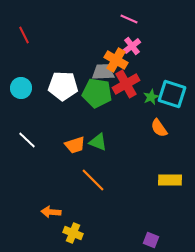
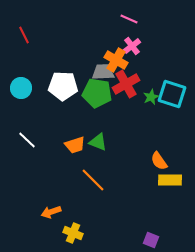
orange semicircle: moved 33 px down
orange arrow: rotated 24 degrees counterclockwise
